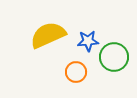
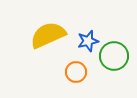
blue star: rotated 10 degrees counterclockwise
green circle: moved 1 px up
